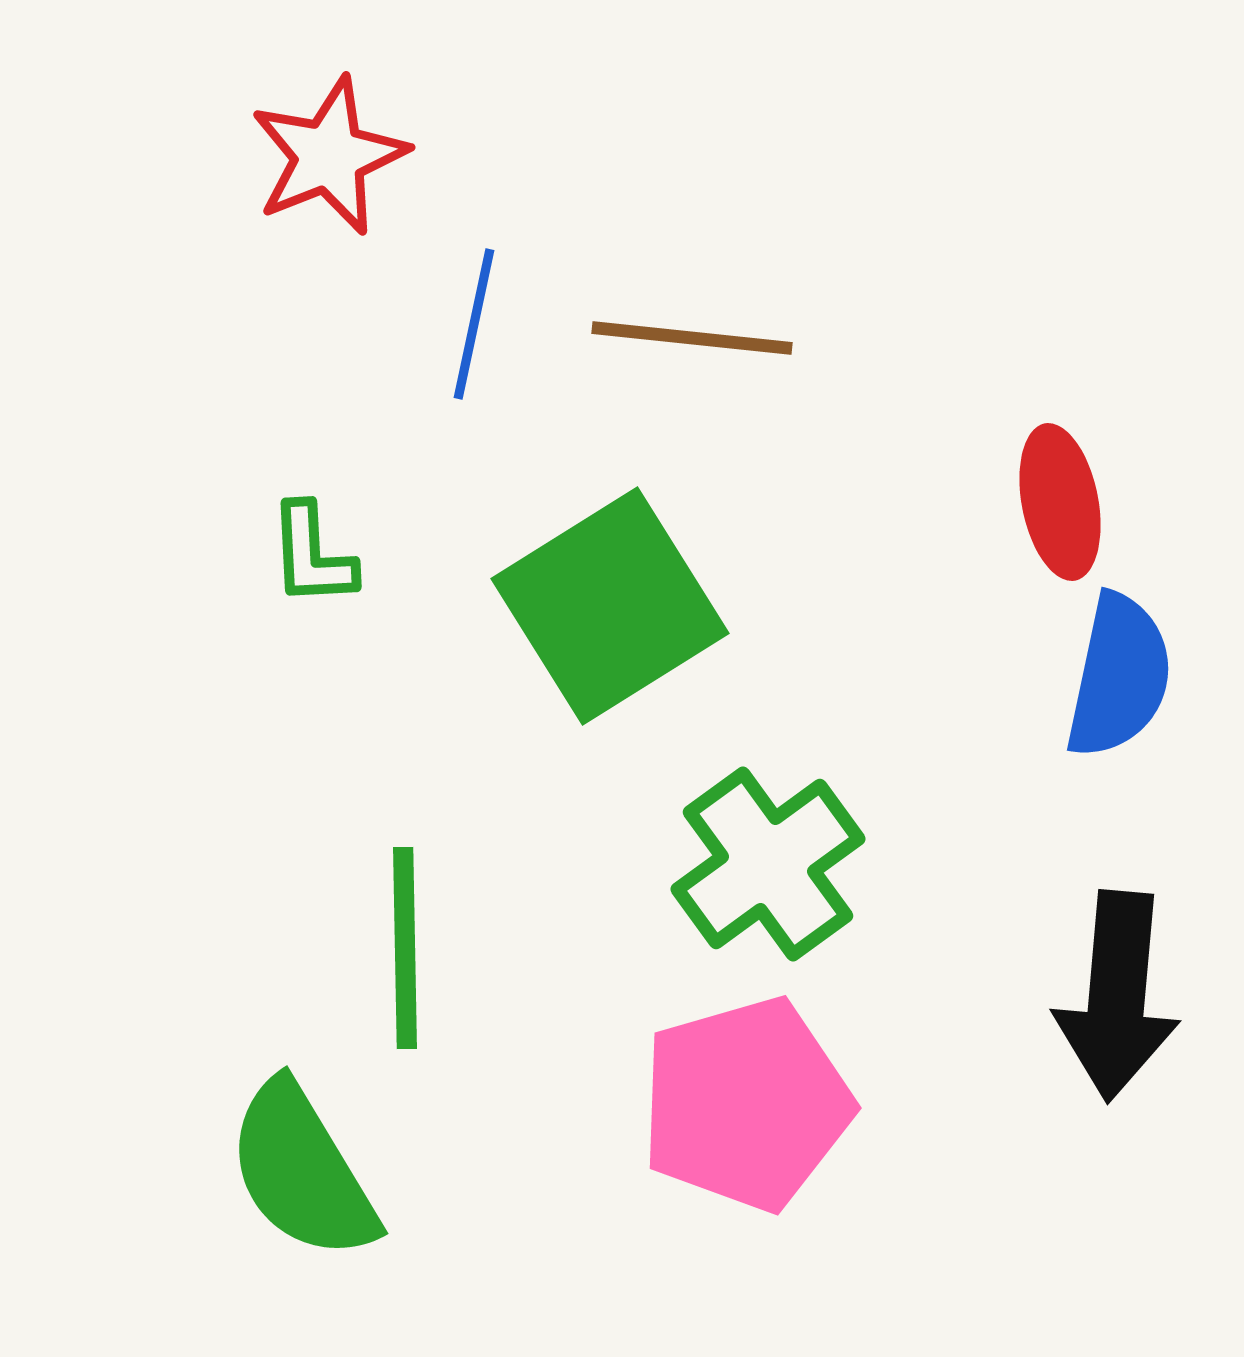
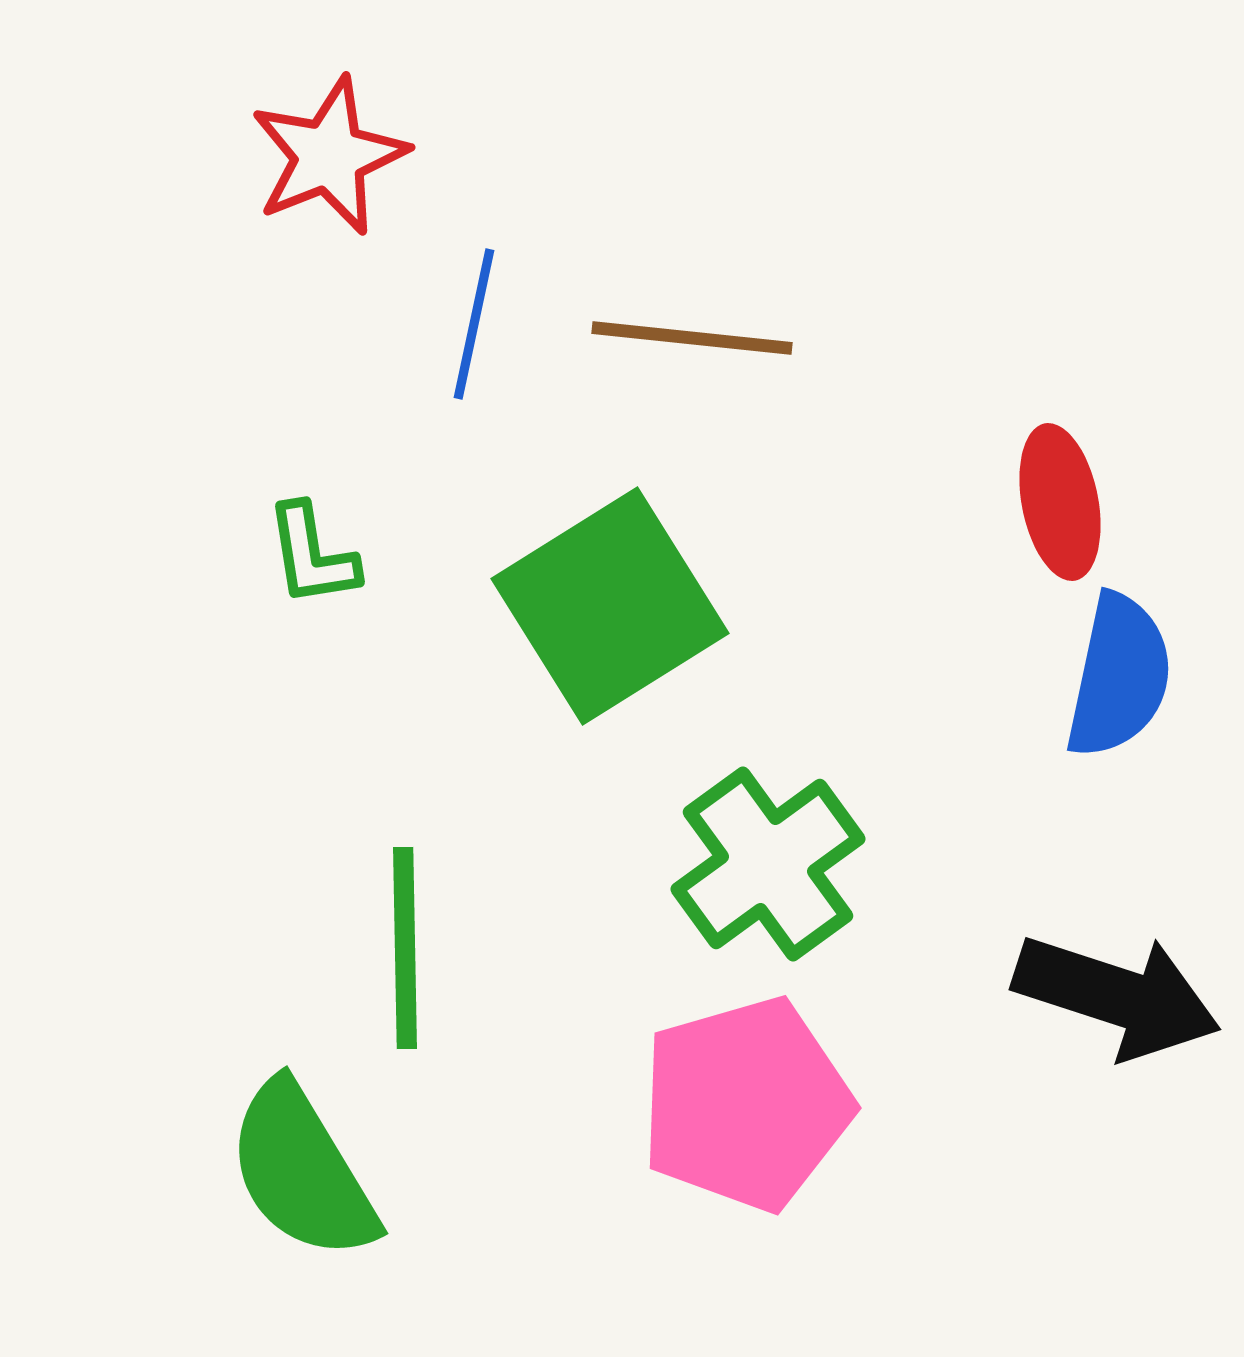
green L-shape: rotated 6 degrees counterclockwise
black arrow: rotated 77 degrees counterclockwise
